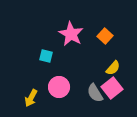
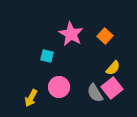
cyan square: moved 1 px right
